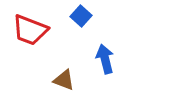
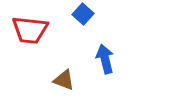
blue square: moved 2 px right, 2 px up
red trapezoid: rotated 15 degrees counterclockwise
